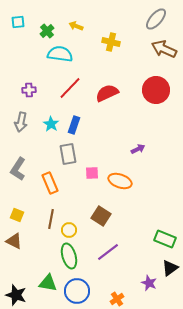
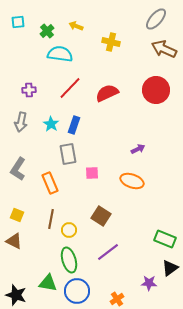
orange ellipse: moved 12 px right
green ellipse: moved 4 px down
purple star: rotated 21 degrees counterclockwise
